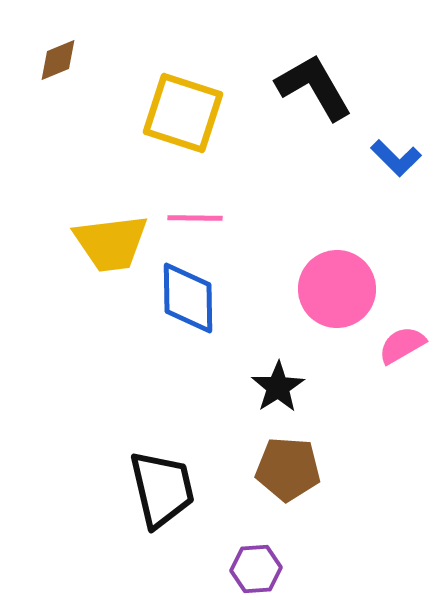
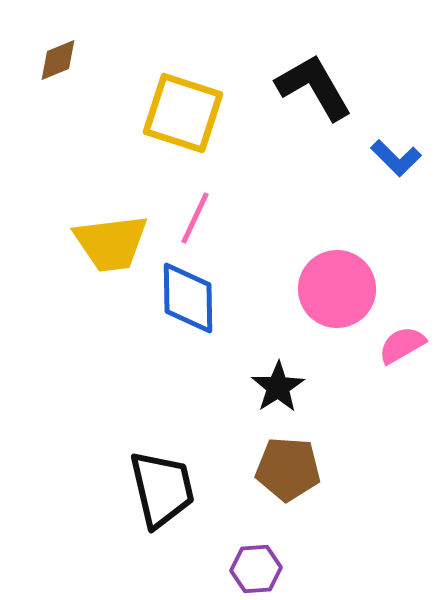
pink line: rotated 66 degrees counterclockwise
